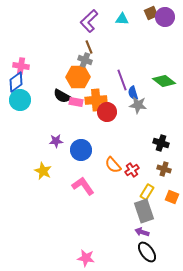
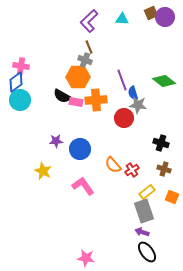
red circle: moved 17 px right, 6 px down
blue circle: moved 1 px left, 1 px up
yellow rectangle: rotated 21 degrees clockwise
